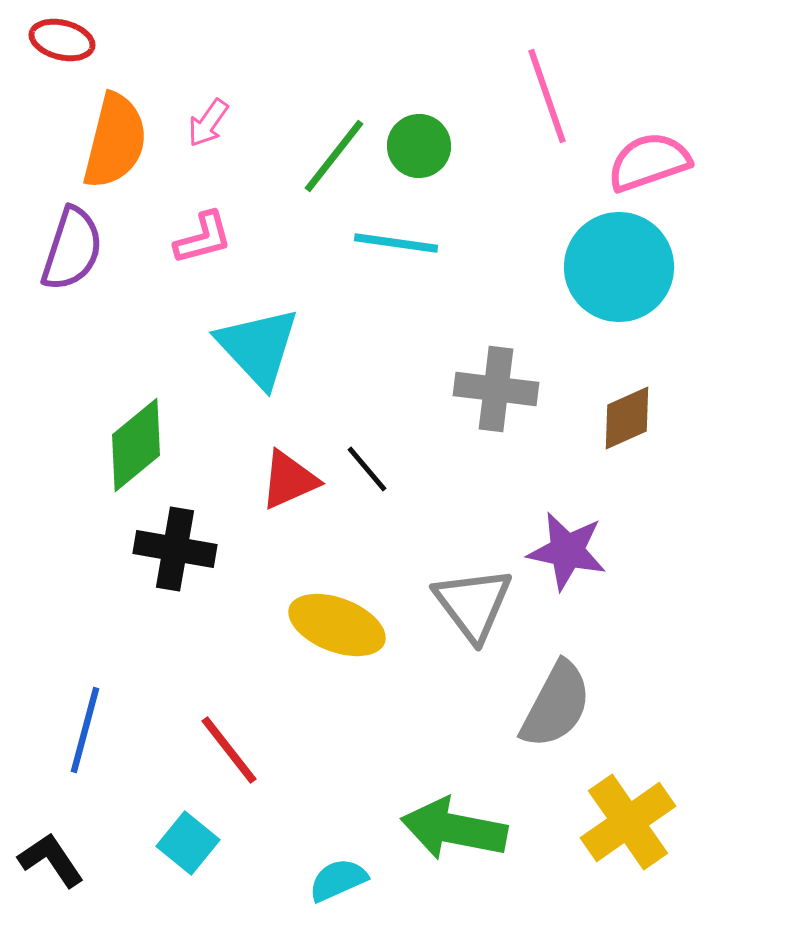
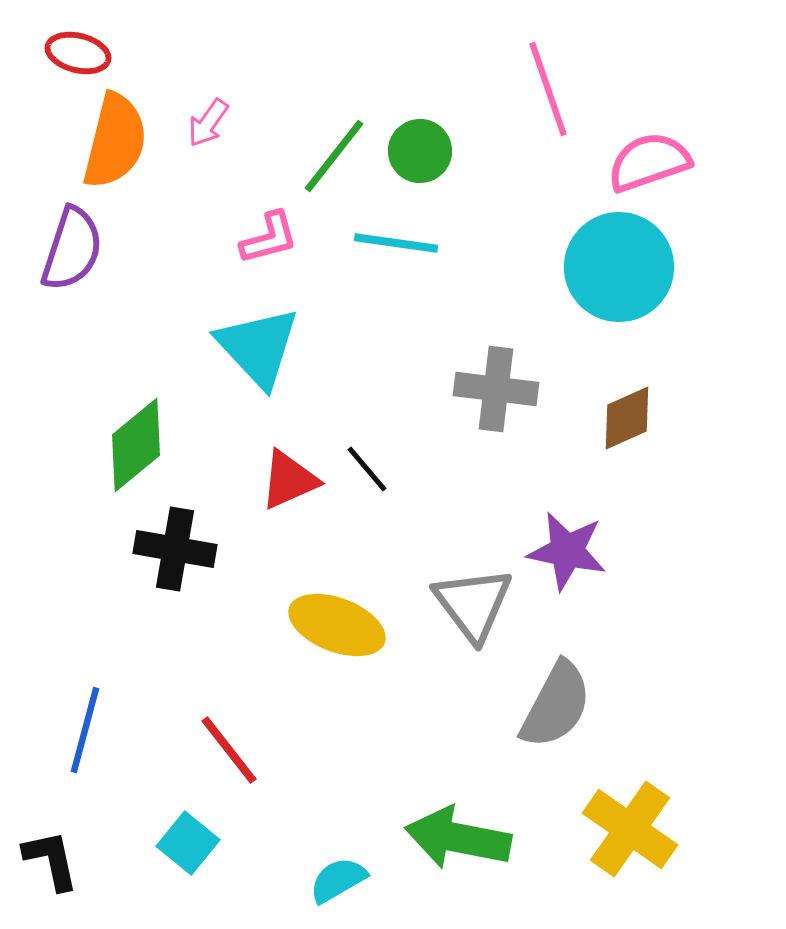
red ellipse: moved 16 px right, 13 px down
pink line: moved 1 px right, 7 px up
green circle: moved 1 px right, 5 px down
pink L-shape: moved 66 px right
yellow cross: moved 2 px right, 7 px down; rotated 20 degrees counterclockwise
green arrow: moved 4 px right, 9 px down
black L-shape: rotated 22 degrees clockwise
cyan semicircle: rotated 6 degrees counterclockwise
